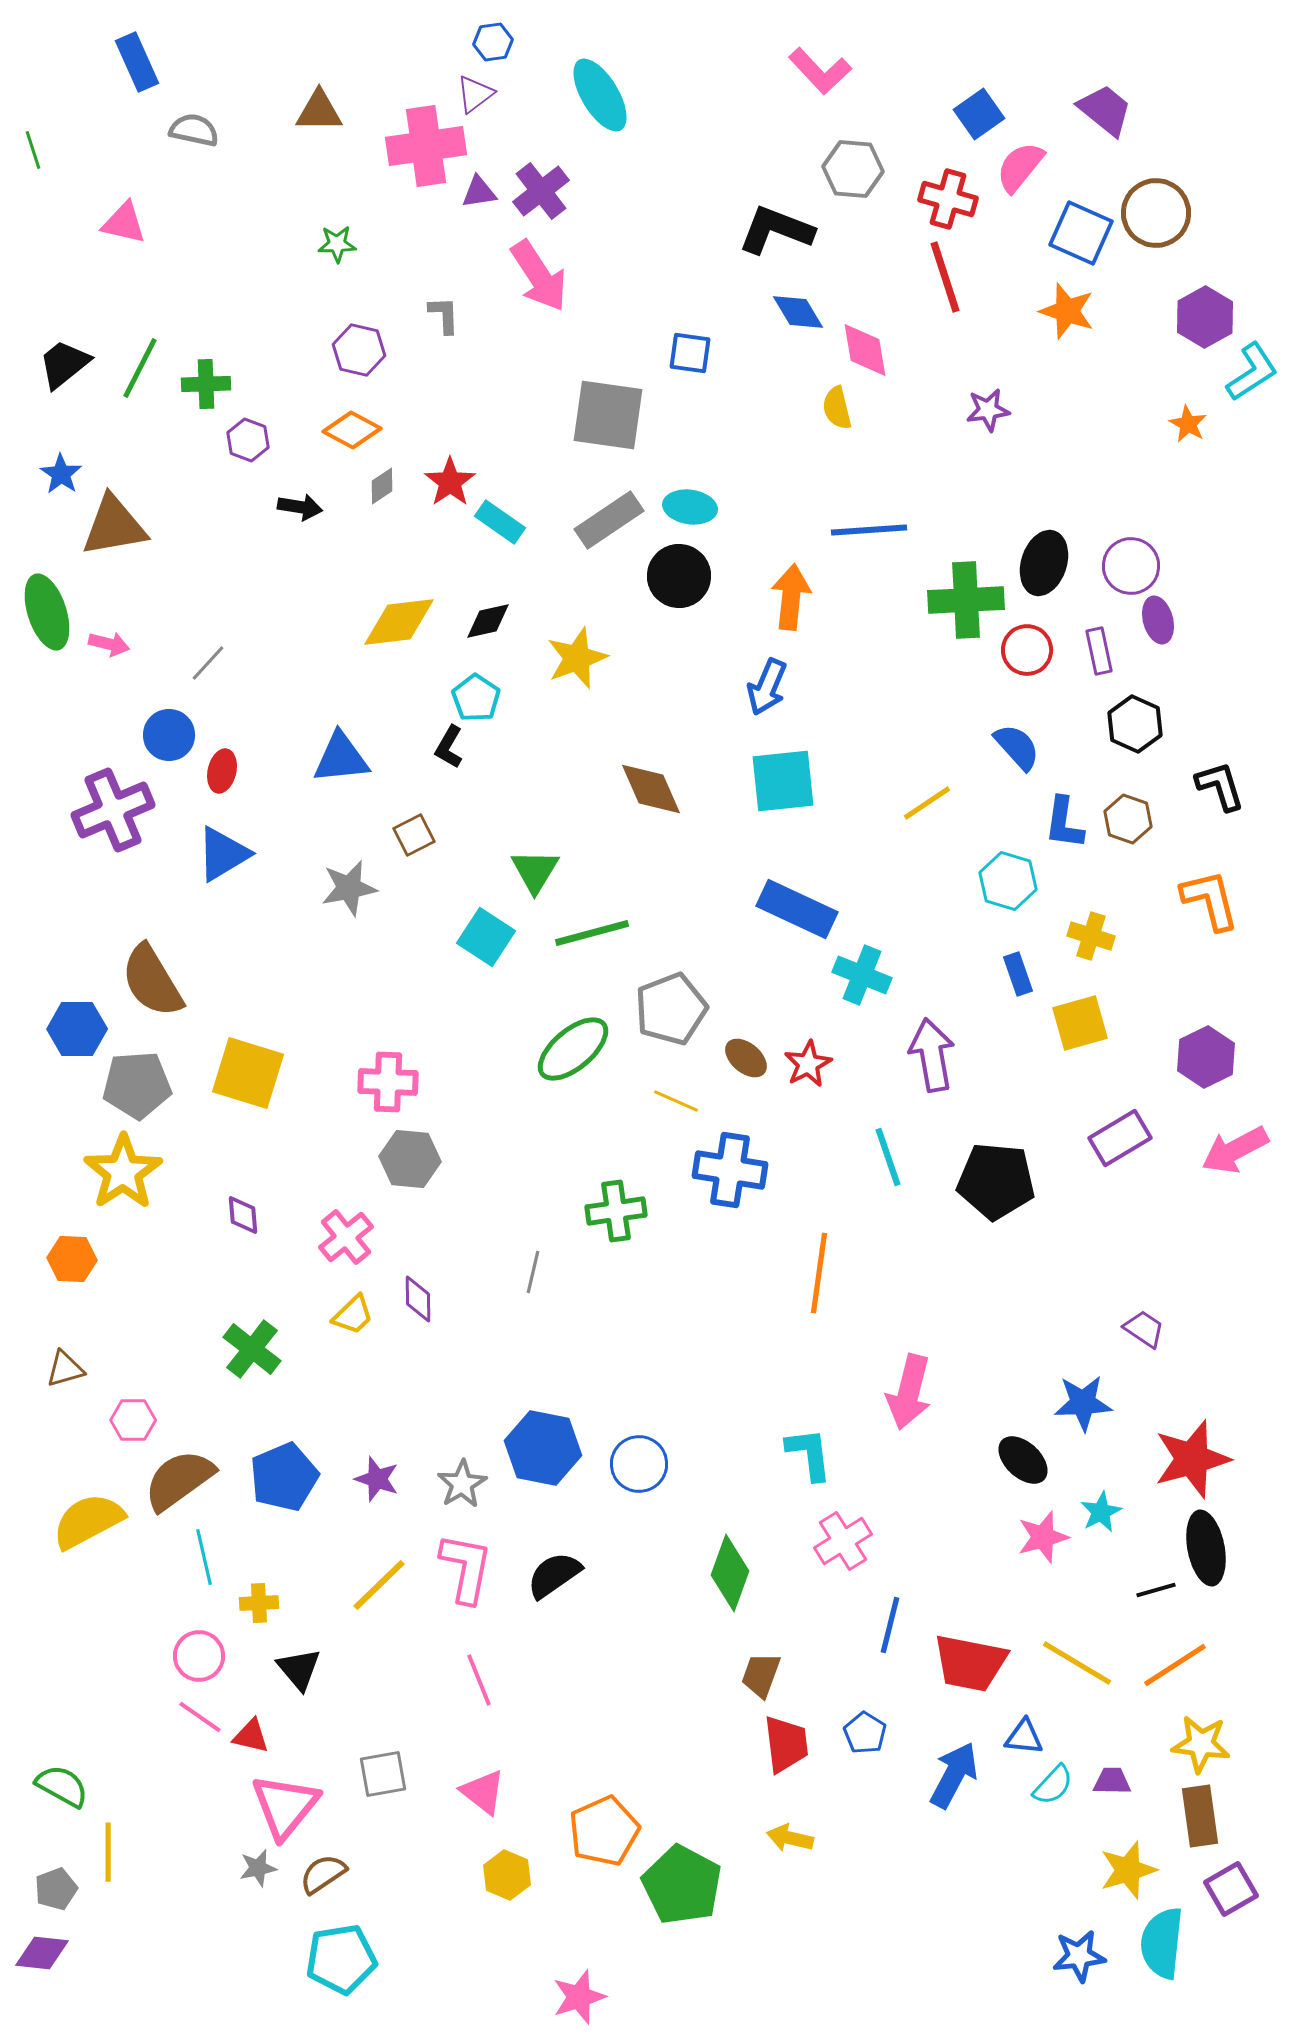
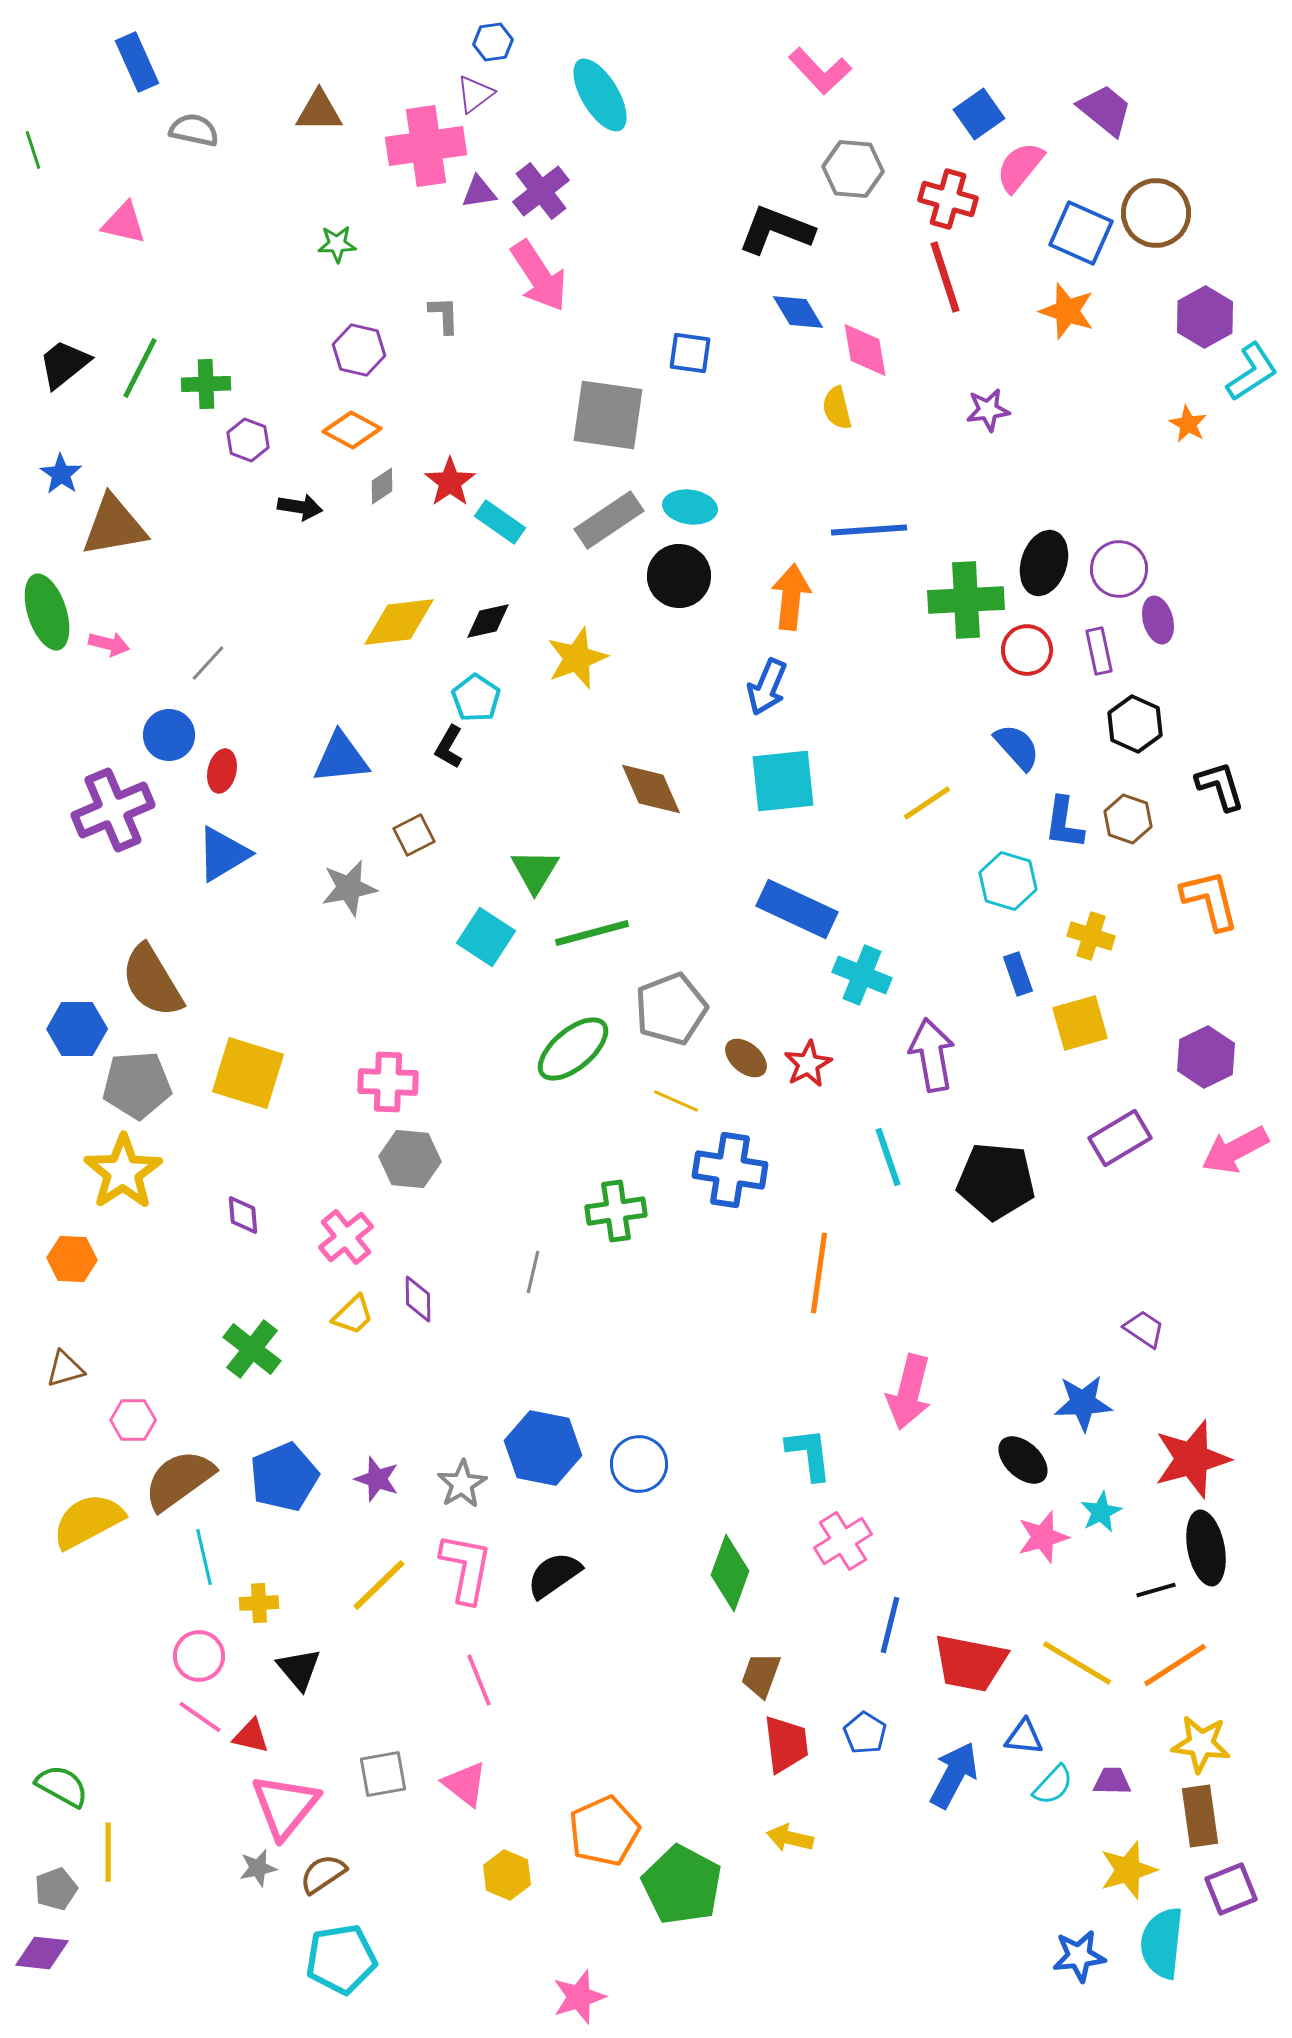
purple circle at (1131, 566): moved 12 px left, 3 px down
pink triangle at (483, 1792): moved 18 px left, 8 px up
purple square at (1231, 1889): rotated 8 degrees clockwise
